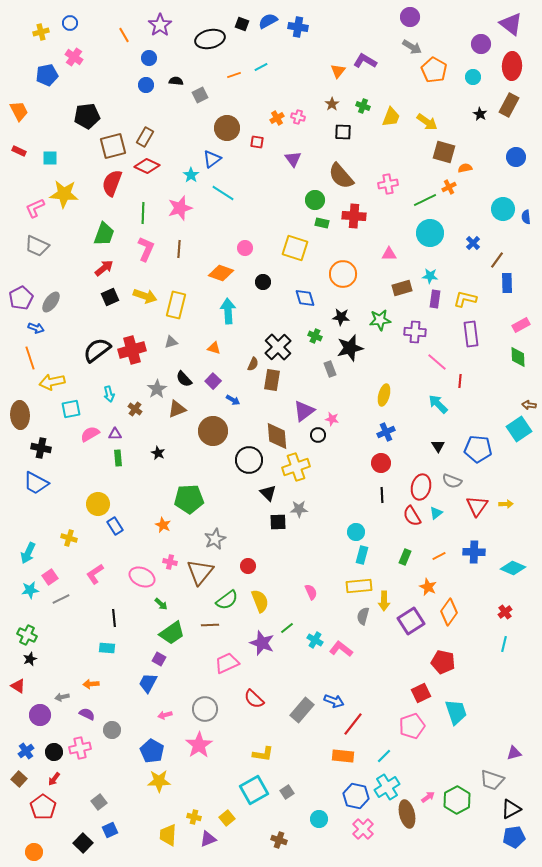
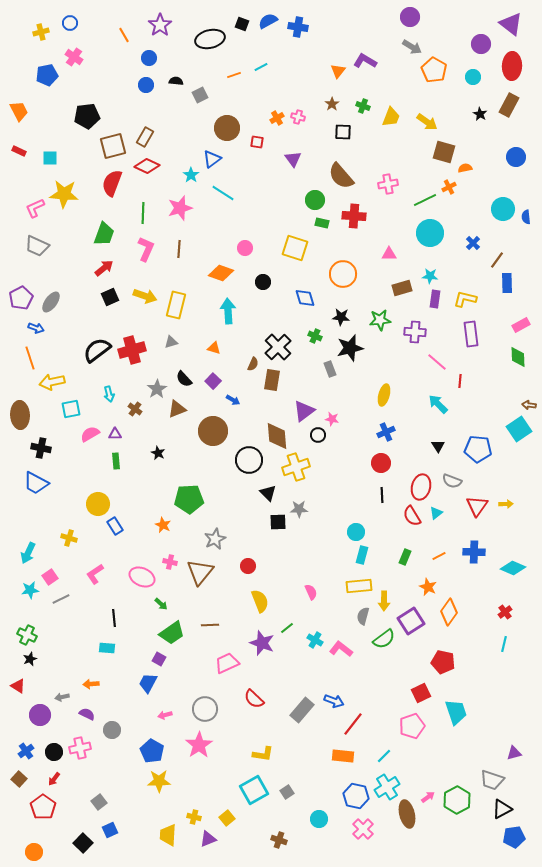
green rectangle at (118, 458): moved 2 px left, 3 px down
green semicircle at (227, 600): moved 157 px right, 39 px down
black triangle at (511, 809): moved 9 px left
